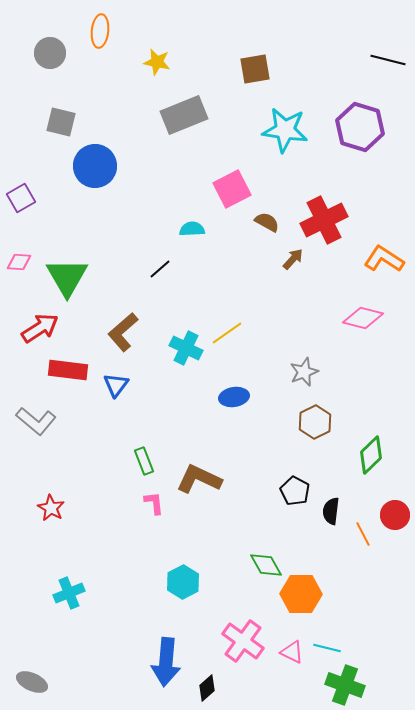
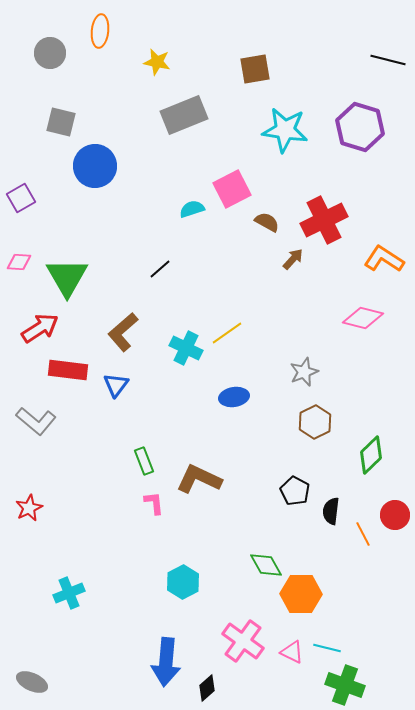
cyan semicircle at (192, 229): moved 20 px up; rotated 15 degrees counterclockwise
red star at (51, 508): moved 22 px left; rotated 16 degrees clockwise
